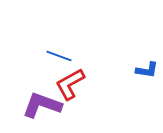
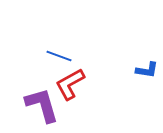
purple L-shape: rotated 54 degrees clockwise
